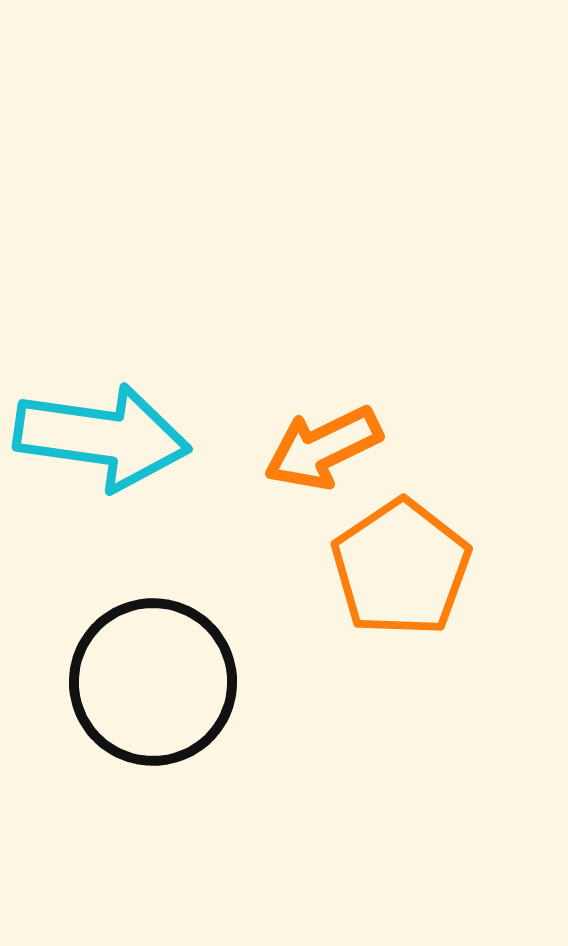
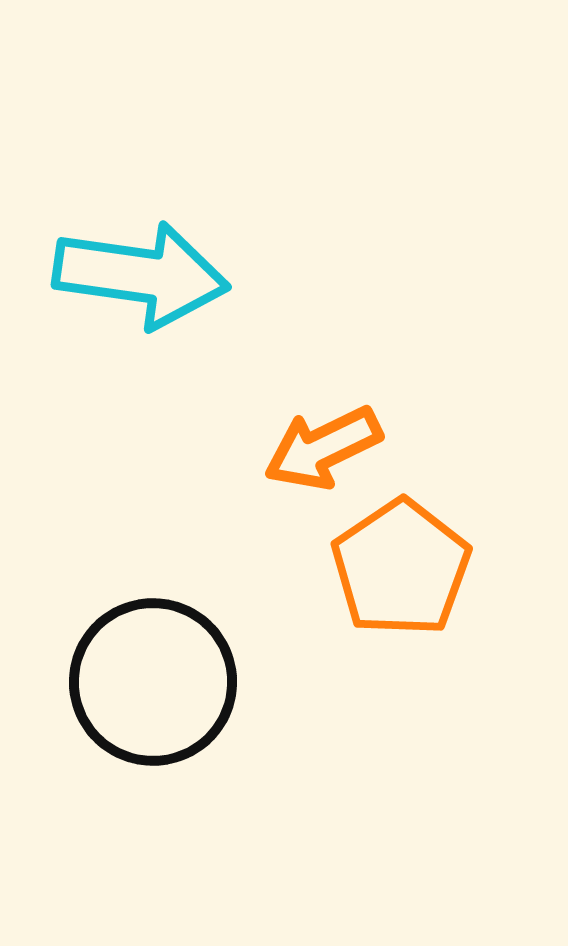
cyan arrow: moved 39 px right, 162 px up
